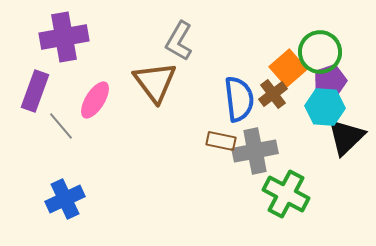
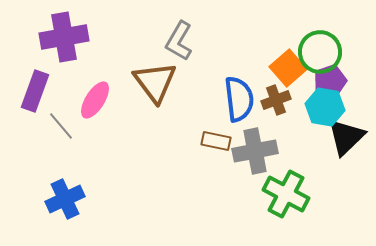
brown cross: moved 3 px right, 6 px down; rotated 16 degrees clockwise
cyan hexagon: rotated 6 degrees clockwise
brown rectangle: moved 5 px left
